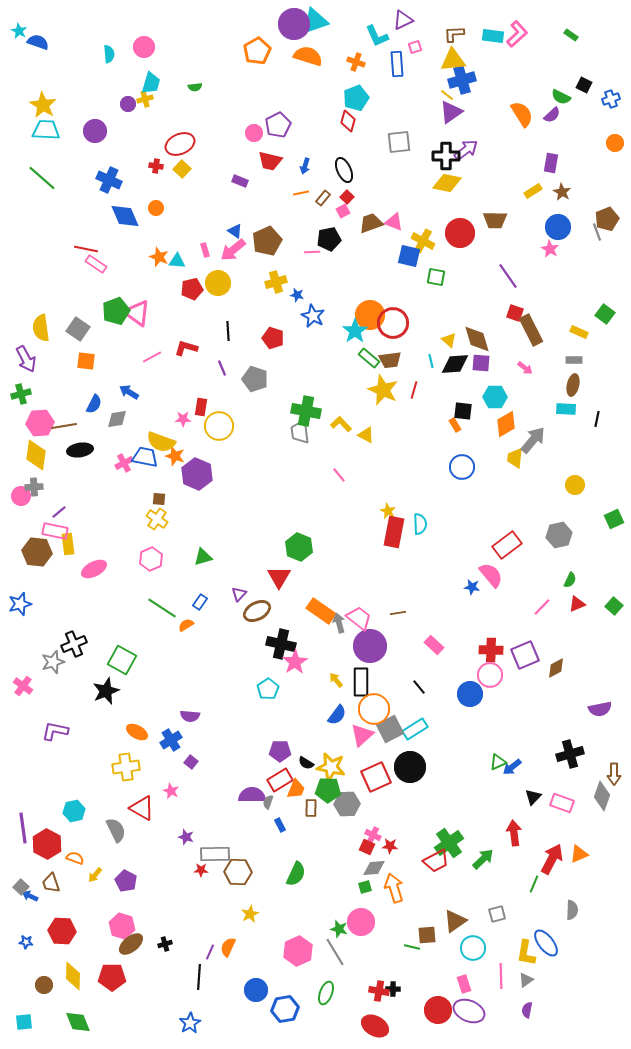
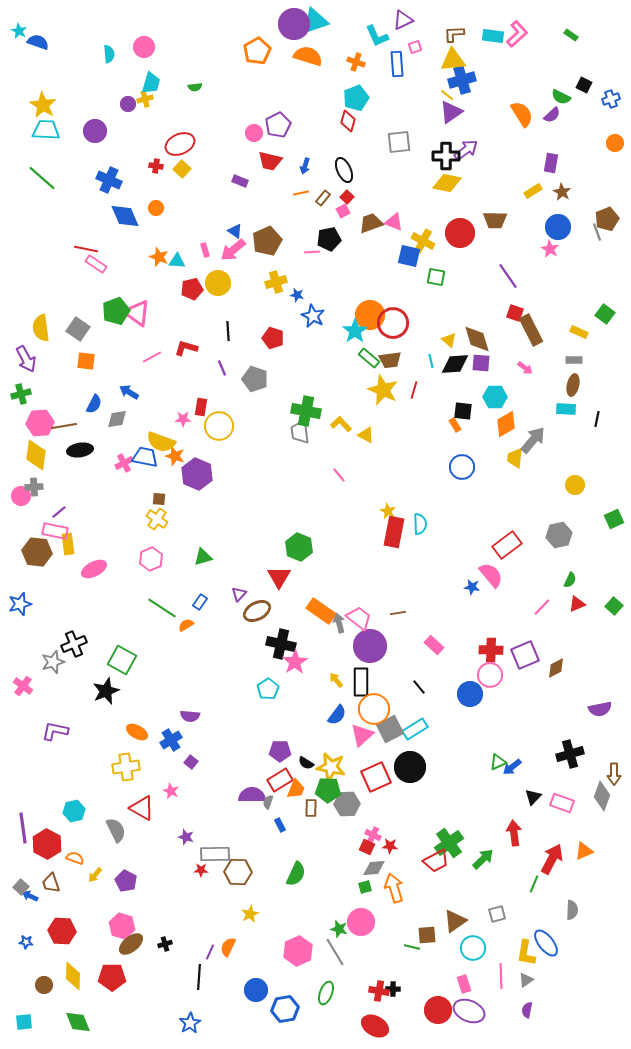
orange triangle at (579, 854): moved 5 px right, 3 px up
